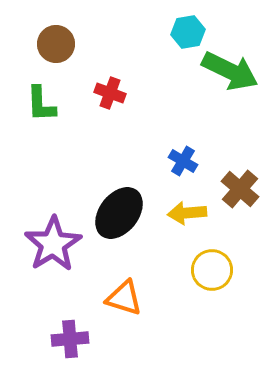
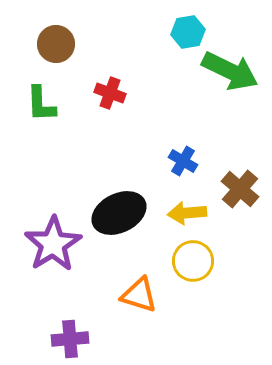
black ellipse: rotated 26 degrees clockwise
yellow circle: moved 19 px left, 9 px up
orange triangle: moved 15 px right, 3 px up
